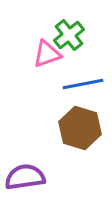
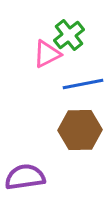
pink triangle: rotated 8 degrees counterclockwise
brown hexagon: moved 2 px down; rotated 18 degrees counterclockwise
